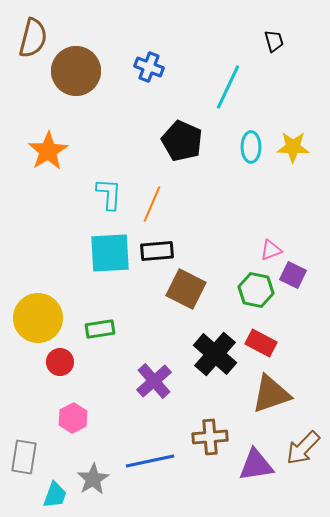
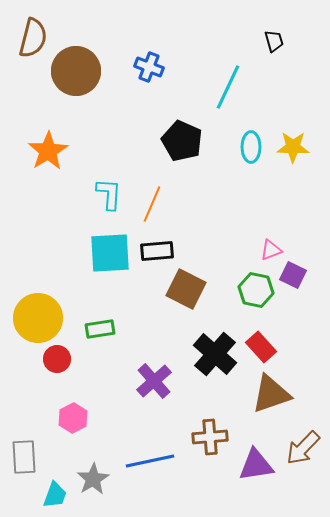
red rectangle: moved 4 px down; rotated 20 degrees clockwise
red circle: moved 3 px left, 3 px up
gray rectangle: rotated 12 degrees counterclockwise
